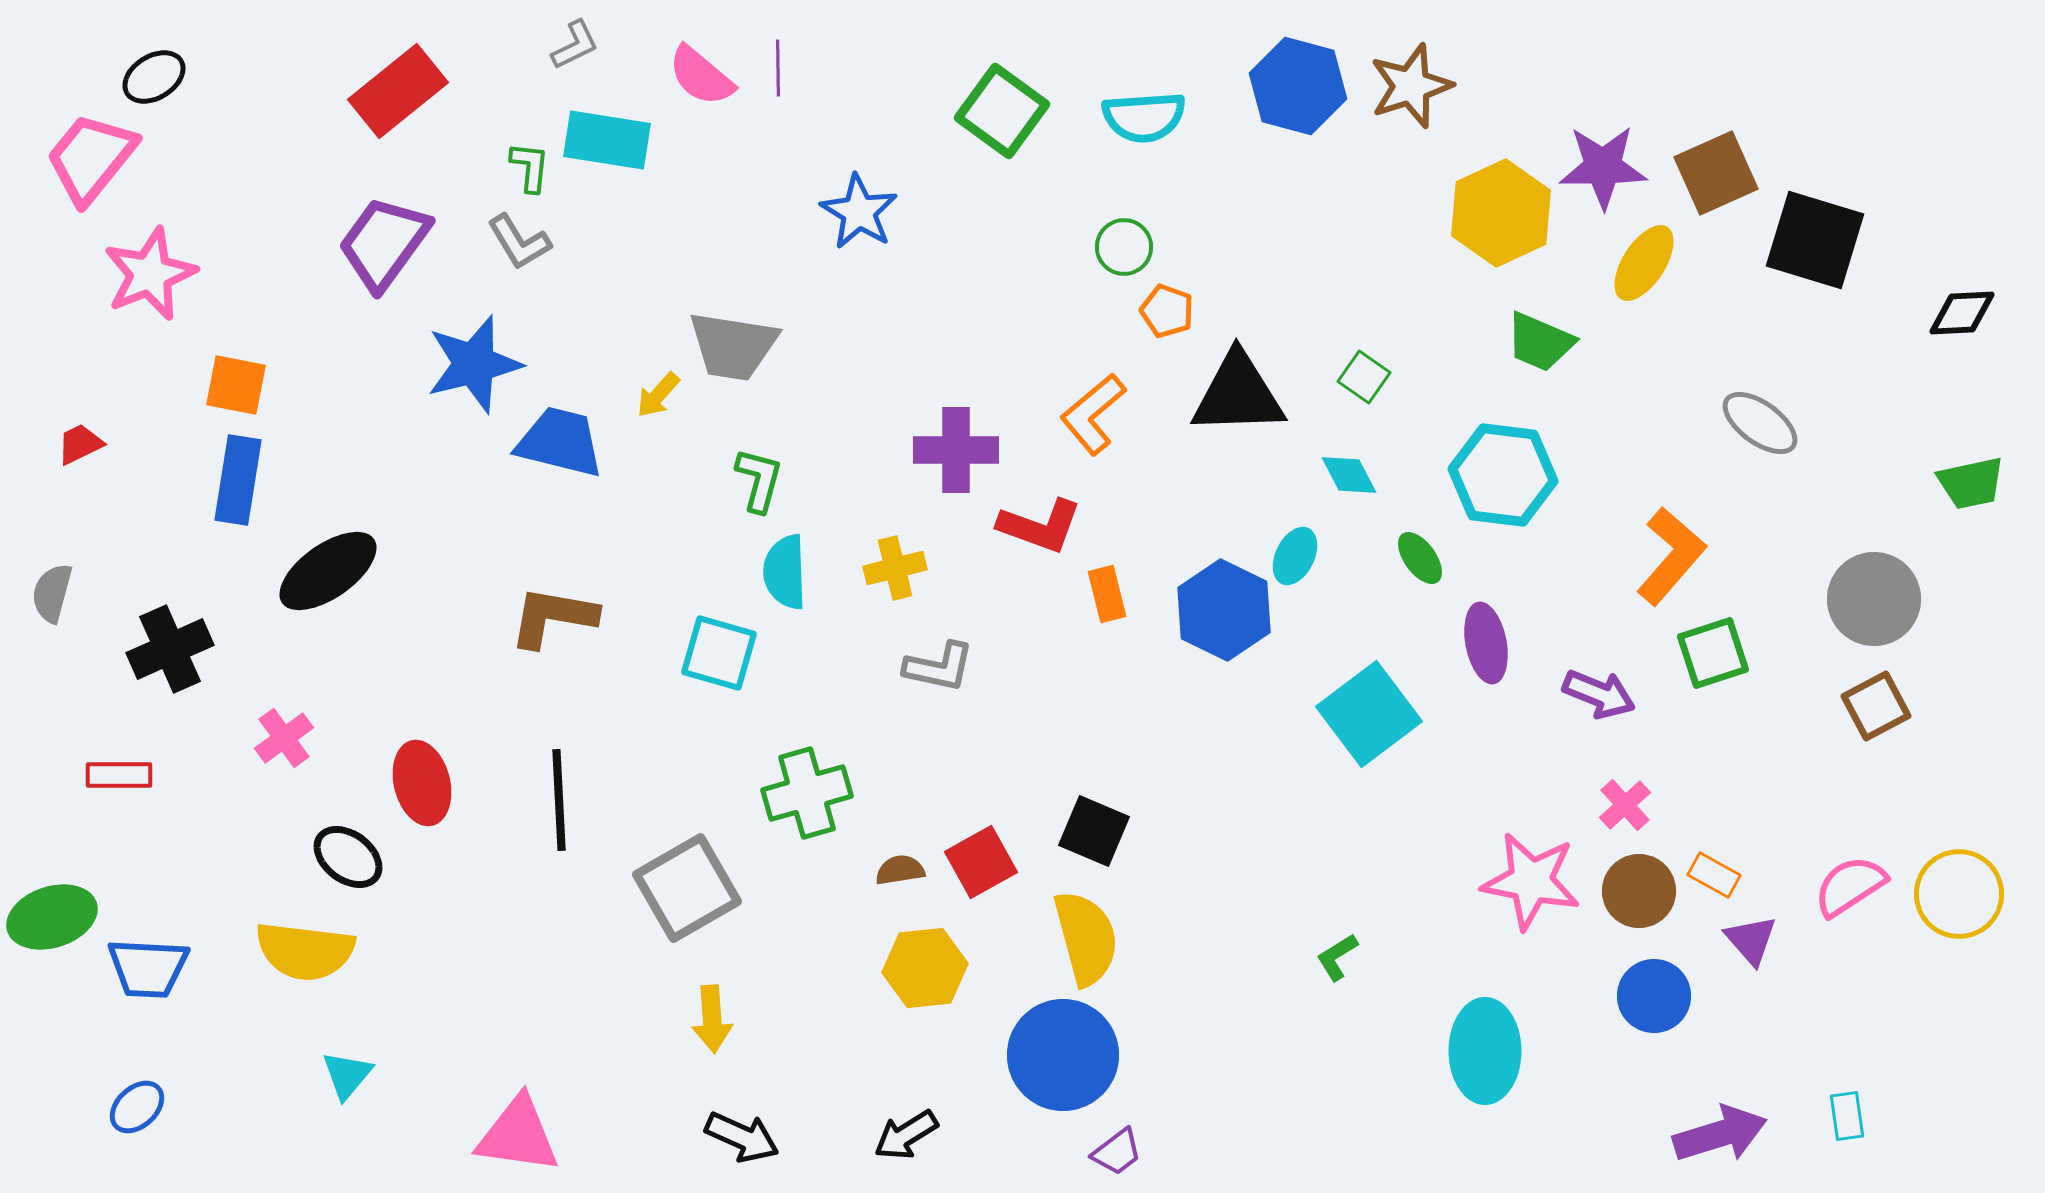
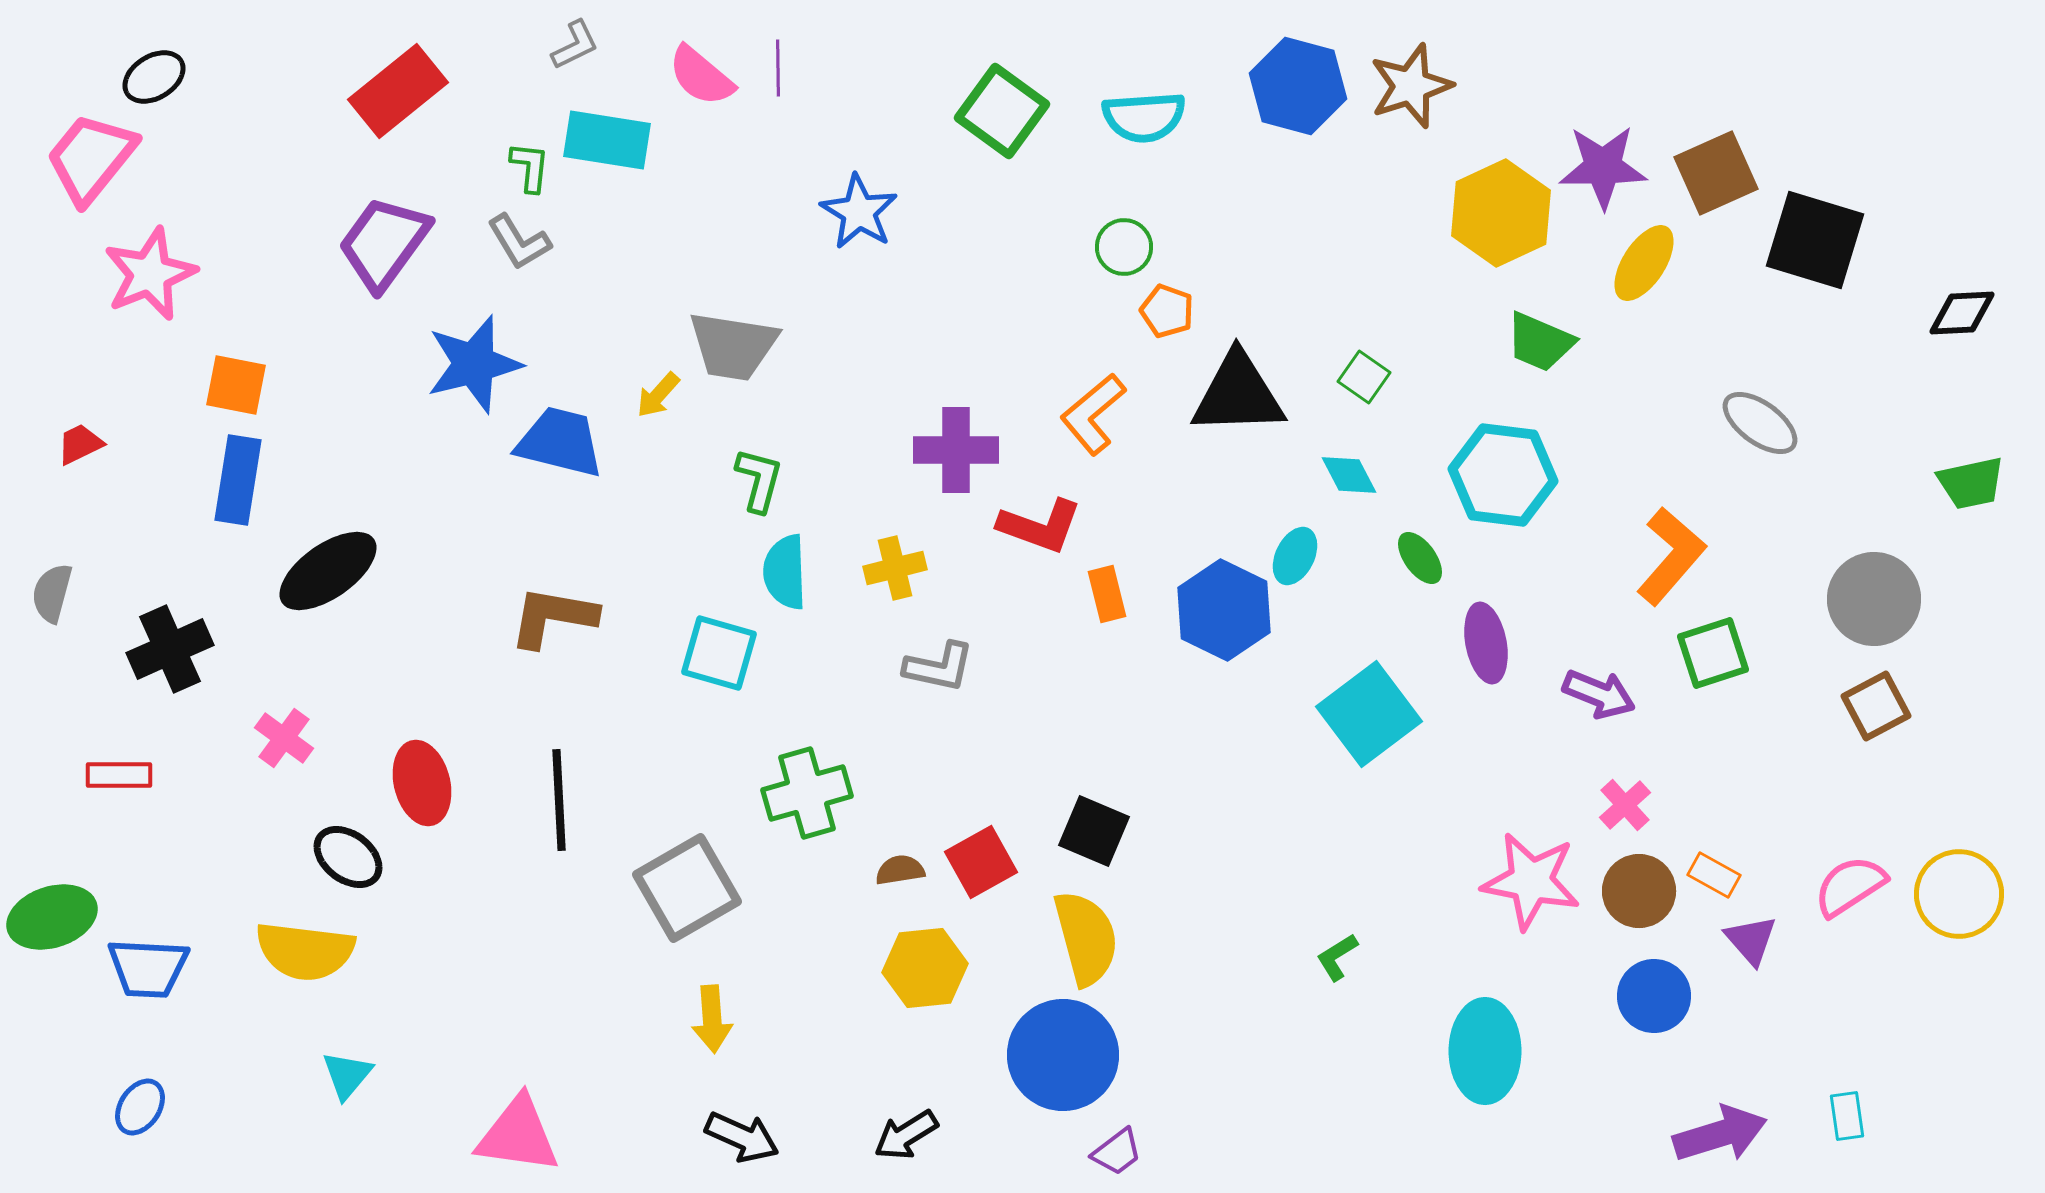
pink cross at (284, 738): rotated 18 degrees counterclockwise
blue ellipse at (137, 1107): moved 3 px right; rotated 14 degrees counterclockwise
